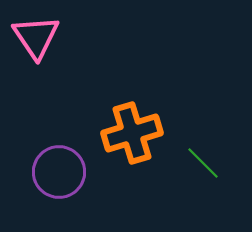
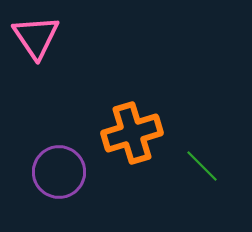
green line: moved 1 px left, 3 px down
